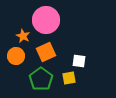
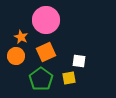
orange star: moved 2 px left, 1 px down
